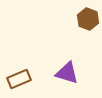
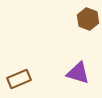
purple triangle: moved 11 px right
